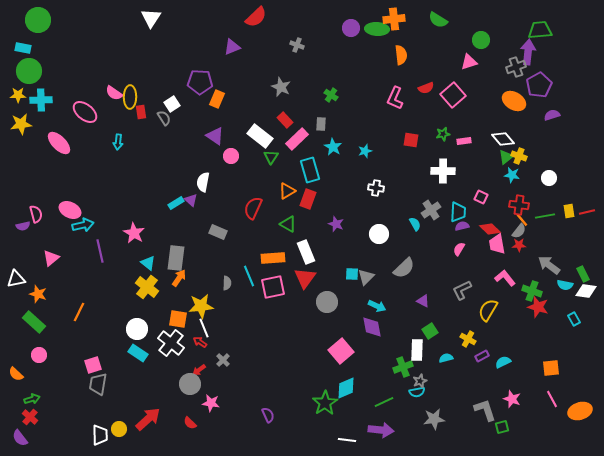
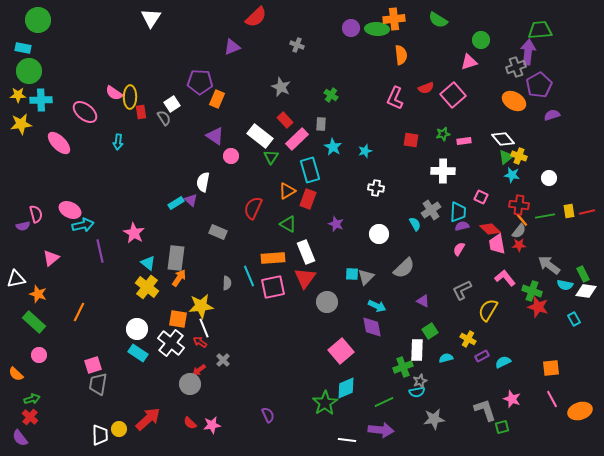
pink star at (211, 403): moved 1 px right, 22 px down; rotated 18 degrees counterclockwise
